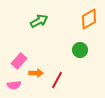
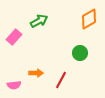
green circle: moved 3 px down
pink rectangle: moved 5 px left, 24 px up
red line: moved 4 px right
